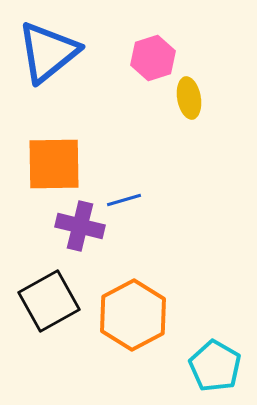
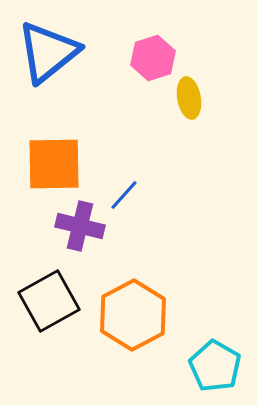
blue line: moved 5 px up; rotated 32 degrees counterclockwise
